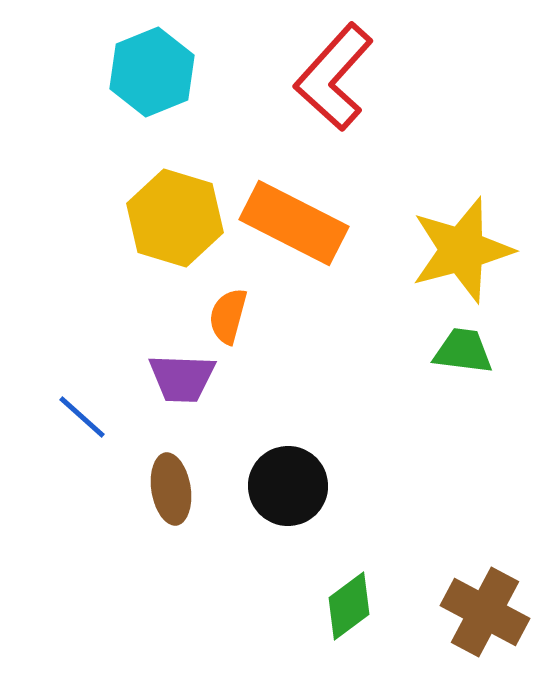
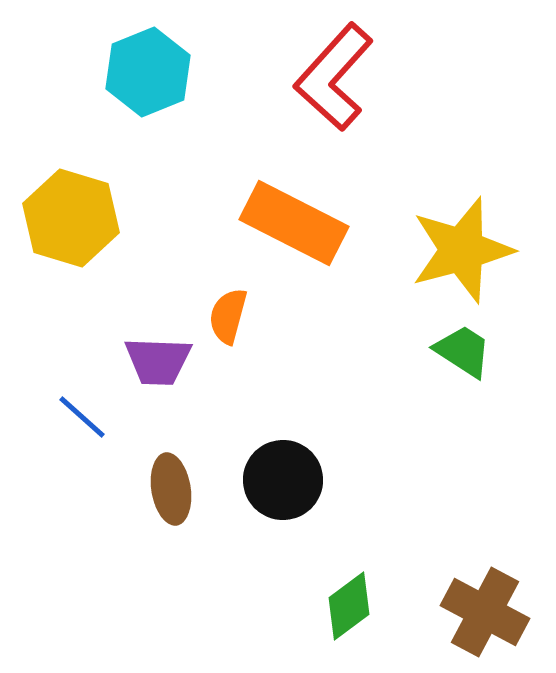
cyan hexagon: moved 4 px left
yellow hexagon: moved 104 px left
green trapezoid: rotated 26 degrees clockwise
purple trapezoid: moved 24 px left, 17 px up
black circle: moved 5 px left, 6 px up
